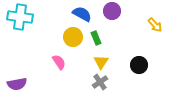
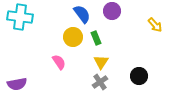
blue semicircle: rotated 24 degrees clockwise
black circle: moved 11 px down
